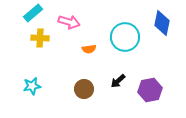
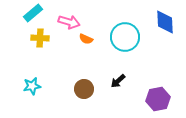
blue diamond: moved 3 px right, 1 px up; rotated 15 degrees counterclockwise
orange semicircle: moved 3 px left, 10 px up; rotated 32 degrees clockwise
purple hexagon: moved 8 px right, 9 px down
